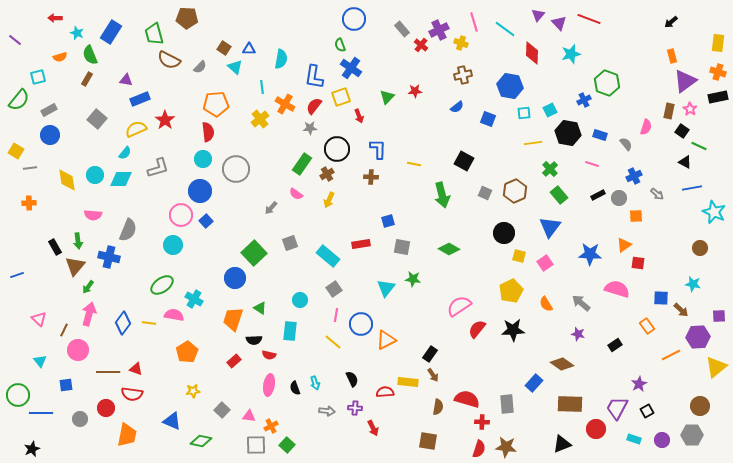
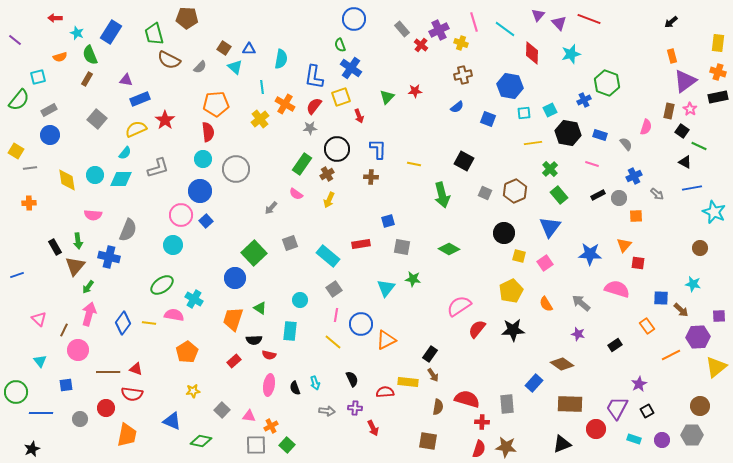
orange triangle at (624, 245): rotated 14 degrees counterclockwise
green circle at (18, 395): moved 2 px left, 3 px up
